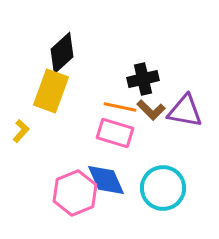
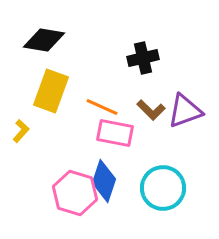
black diamond: moved 18 px left, 13 px up; rotated 51 degrees clockwise
black cross: moved 21 px up
orange line: moved 18 px left; rotated 12 degrees clockwise
purple triangle: rotated 30 degrees counterclockwise
pink rectangle: rotated 6 degrees counterclockwise
blue diamond: moved 2 px left, 1 px down; rotated 42 degrees clockwise
pink hexagon: rotated 21 degrees counterclockwise
